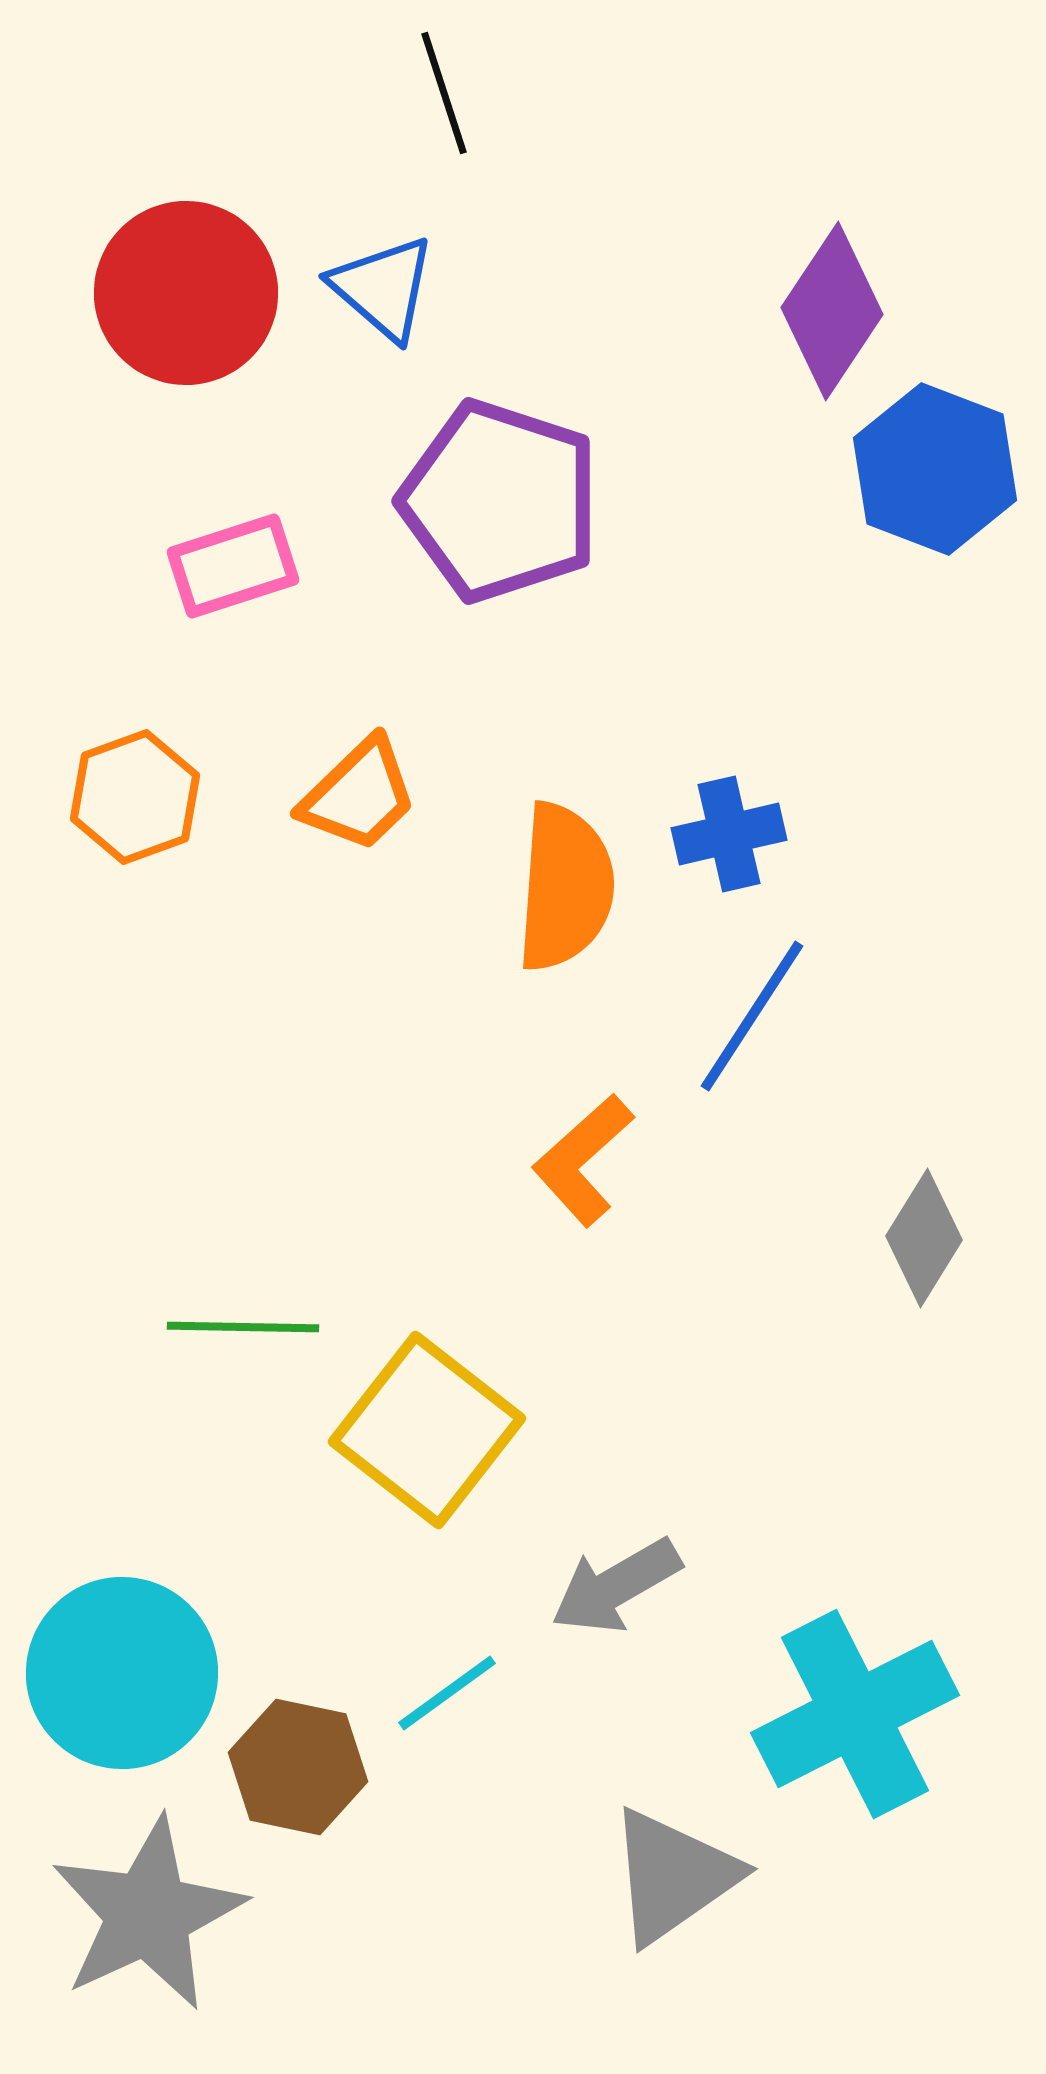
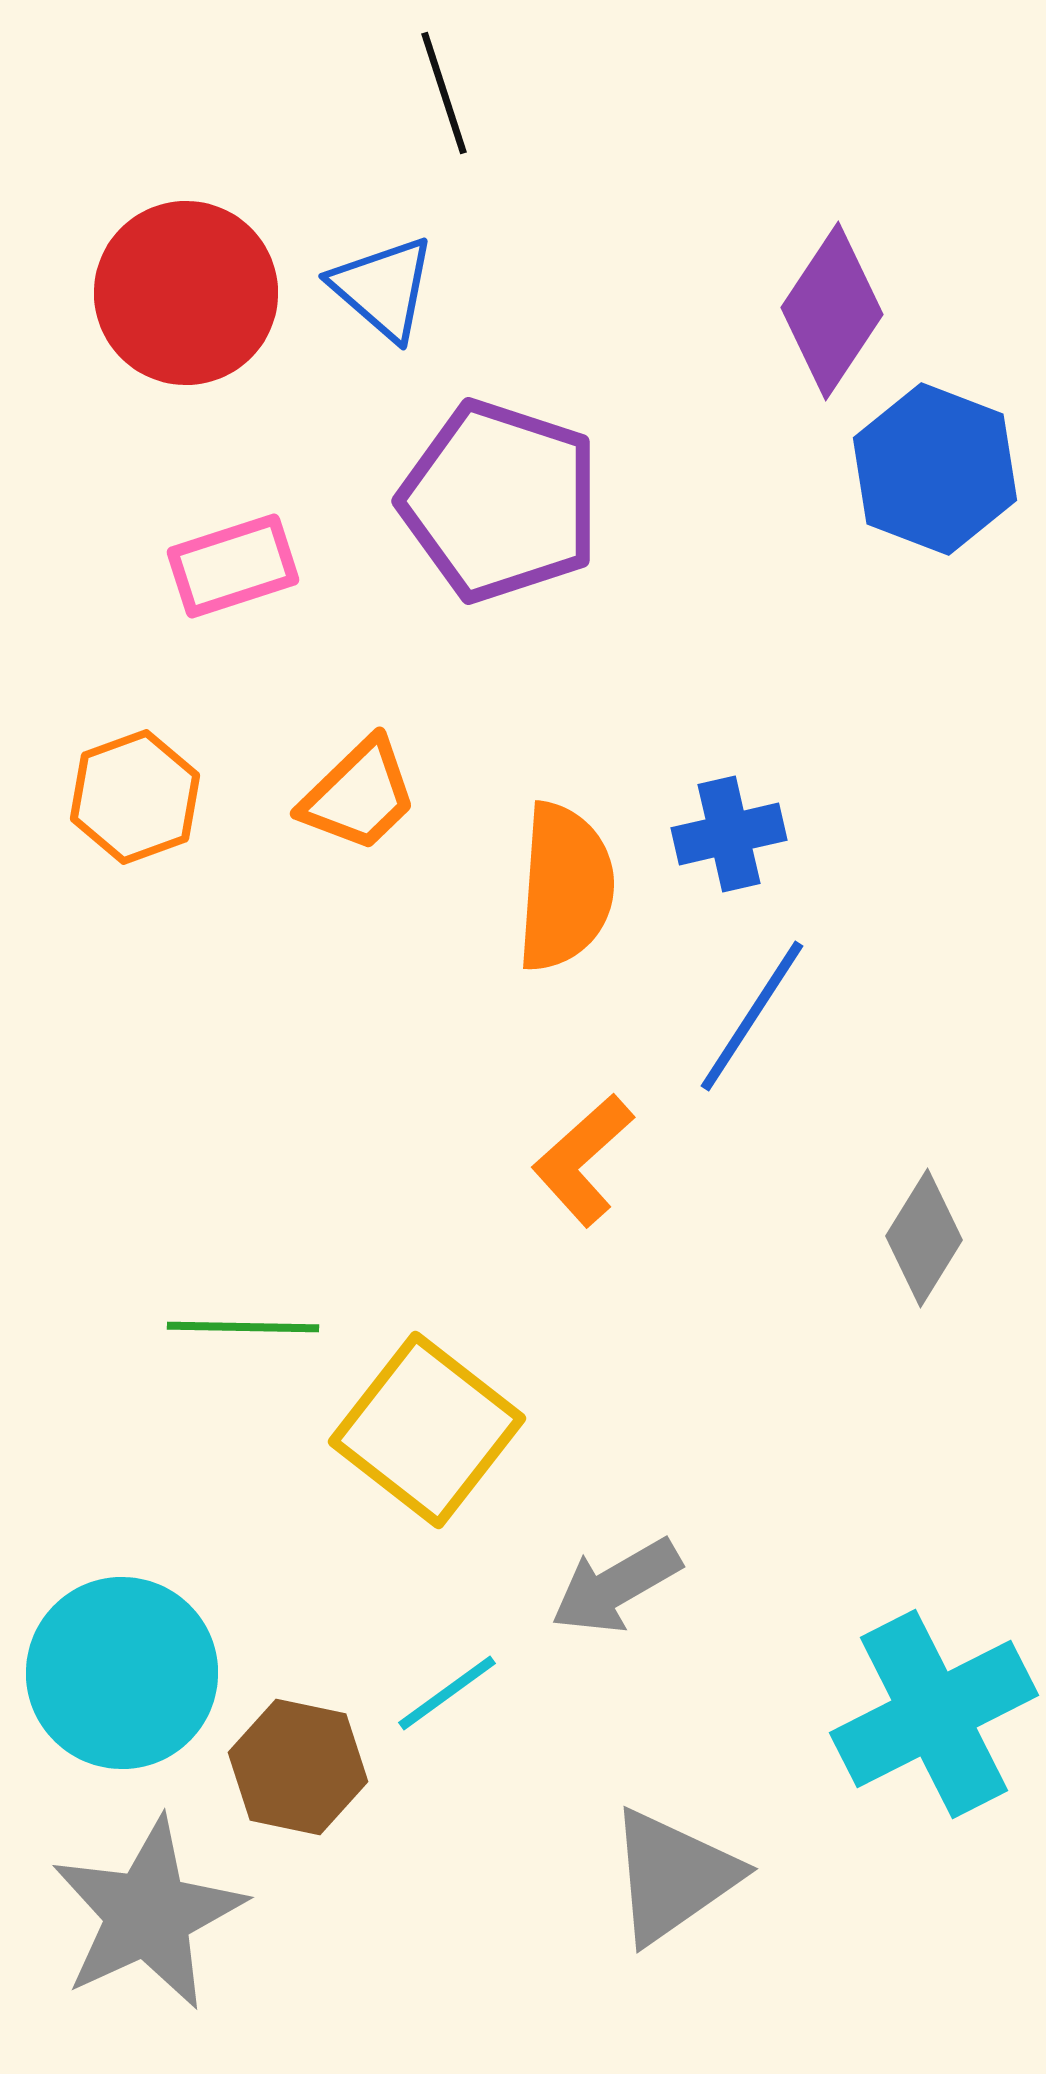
cyan cross: moved 79 px right
